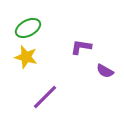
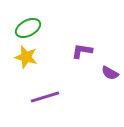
purple L-shape: moved 1 px right, 4 px down
purple semicircle: moved 5 px right, 2 px down
purple line: rotated 28 degrees clockwise
